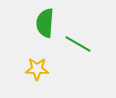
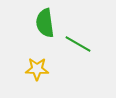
green semicircle: rotated 12 degrees counterclockwise
